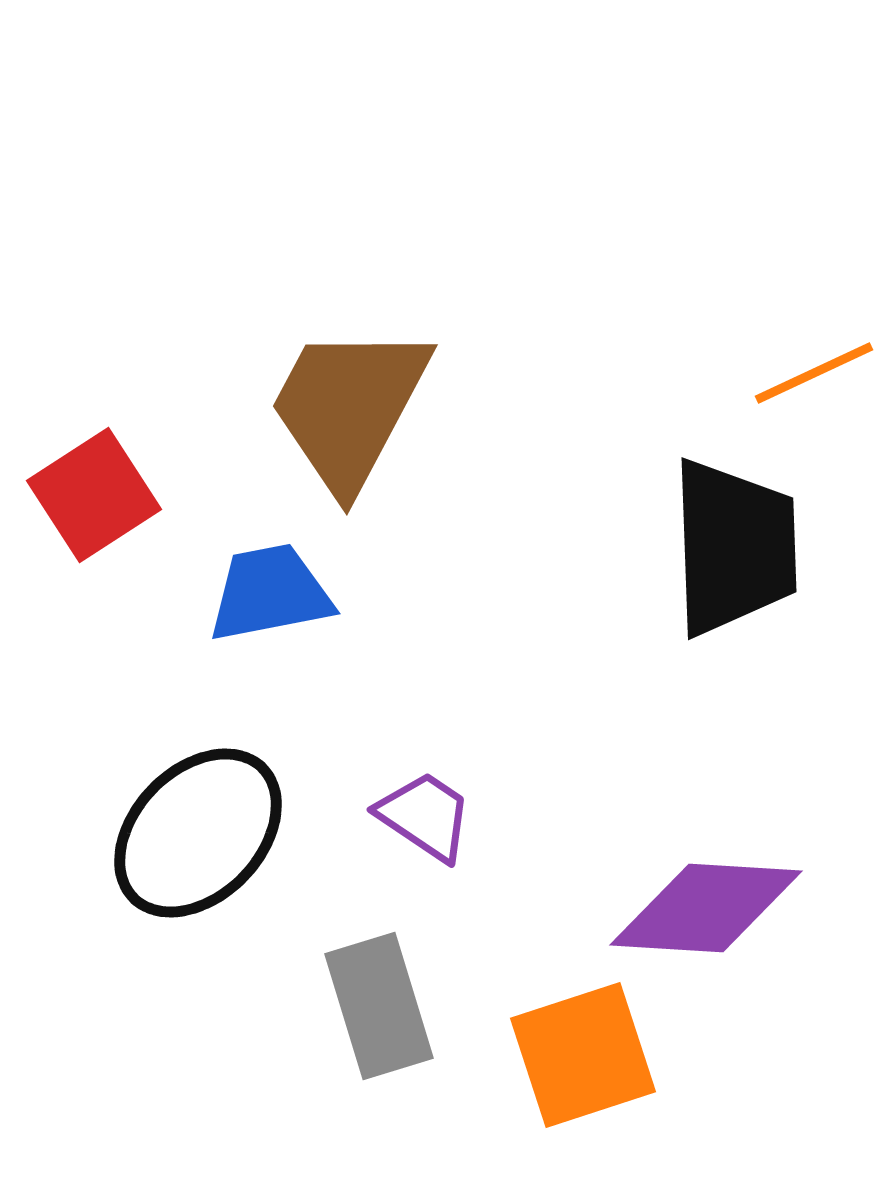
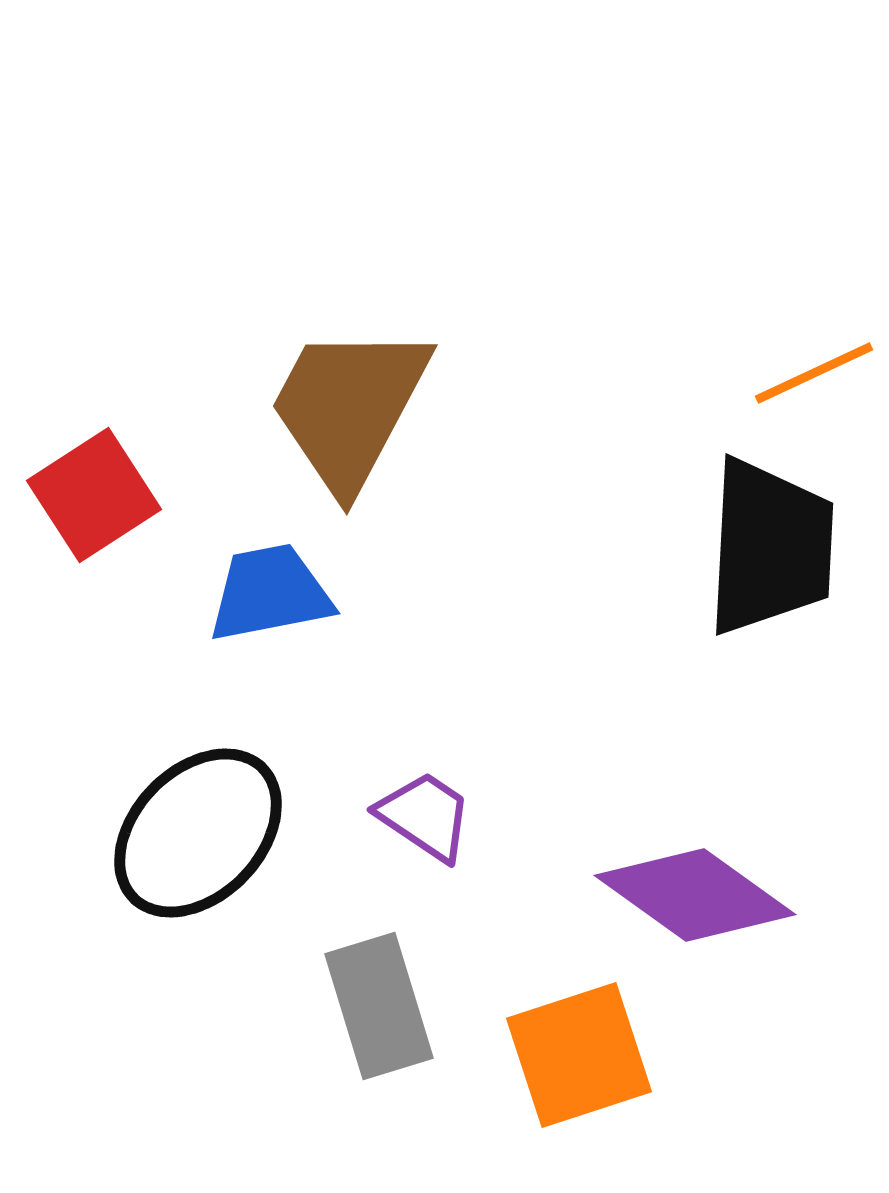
black trapezoid: moved 36 px right; rotated 5 degrees clockwise
purple diamond: moved 11 px left, 13 px up; rotated 32 degrees clockwise
orange square: moved 4 px left
